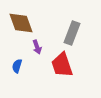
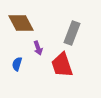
brown diamond: rotated 8 degrees counterclockwise
purple arrow: moved 1 px right, 1 px down
blue semicircle: moved 2 px up
